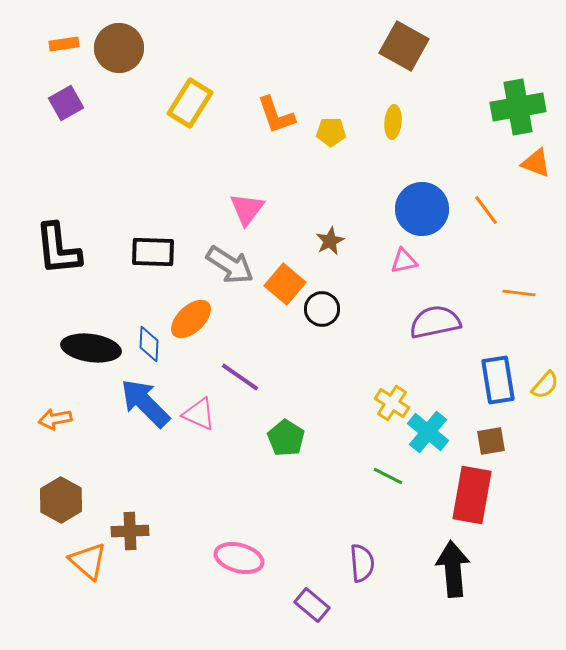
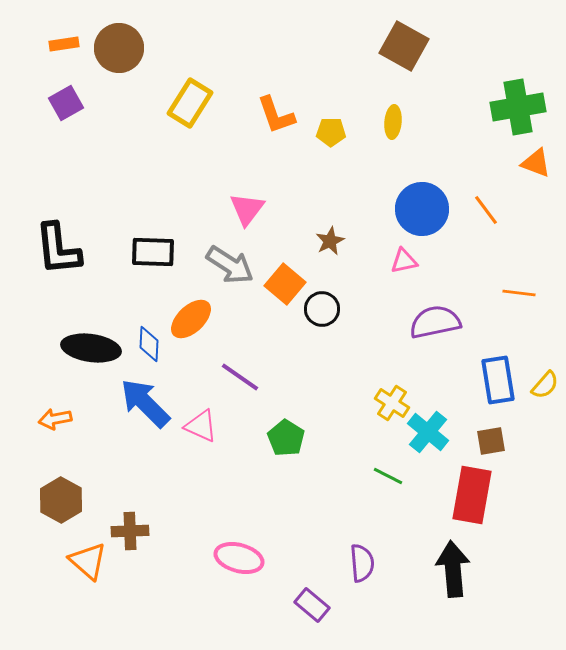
pink triangle at (199, 414): moved 2 px right, 12 px down
